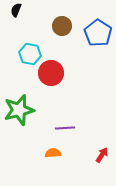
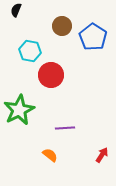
blue pentagon: moved 5 px left, 4 px down
cyan hexagon: moved 3 px up
red circle: moved 2 px down
green star: rotated 12 degrees counterclockwise
orange semicircle: moved 3 px left, 2 px down; rotated 42 degrees clockwise
